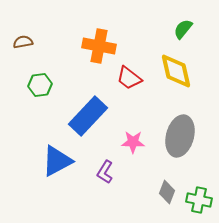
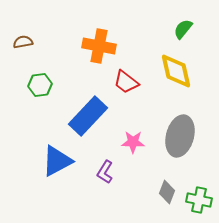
red trapezoid: moved 3 px left, 4 px down
